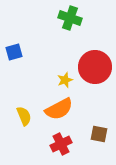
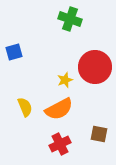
green cross: moved 1 px down
yellow semicircle: moved 1 px right, 9 px up
red cross: moved 1 px left
